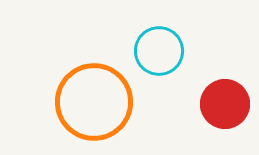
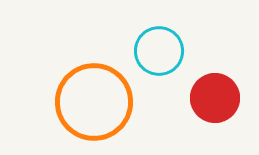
red circle: moved 10 px left, 6 px up
